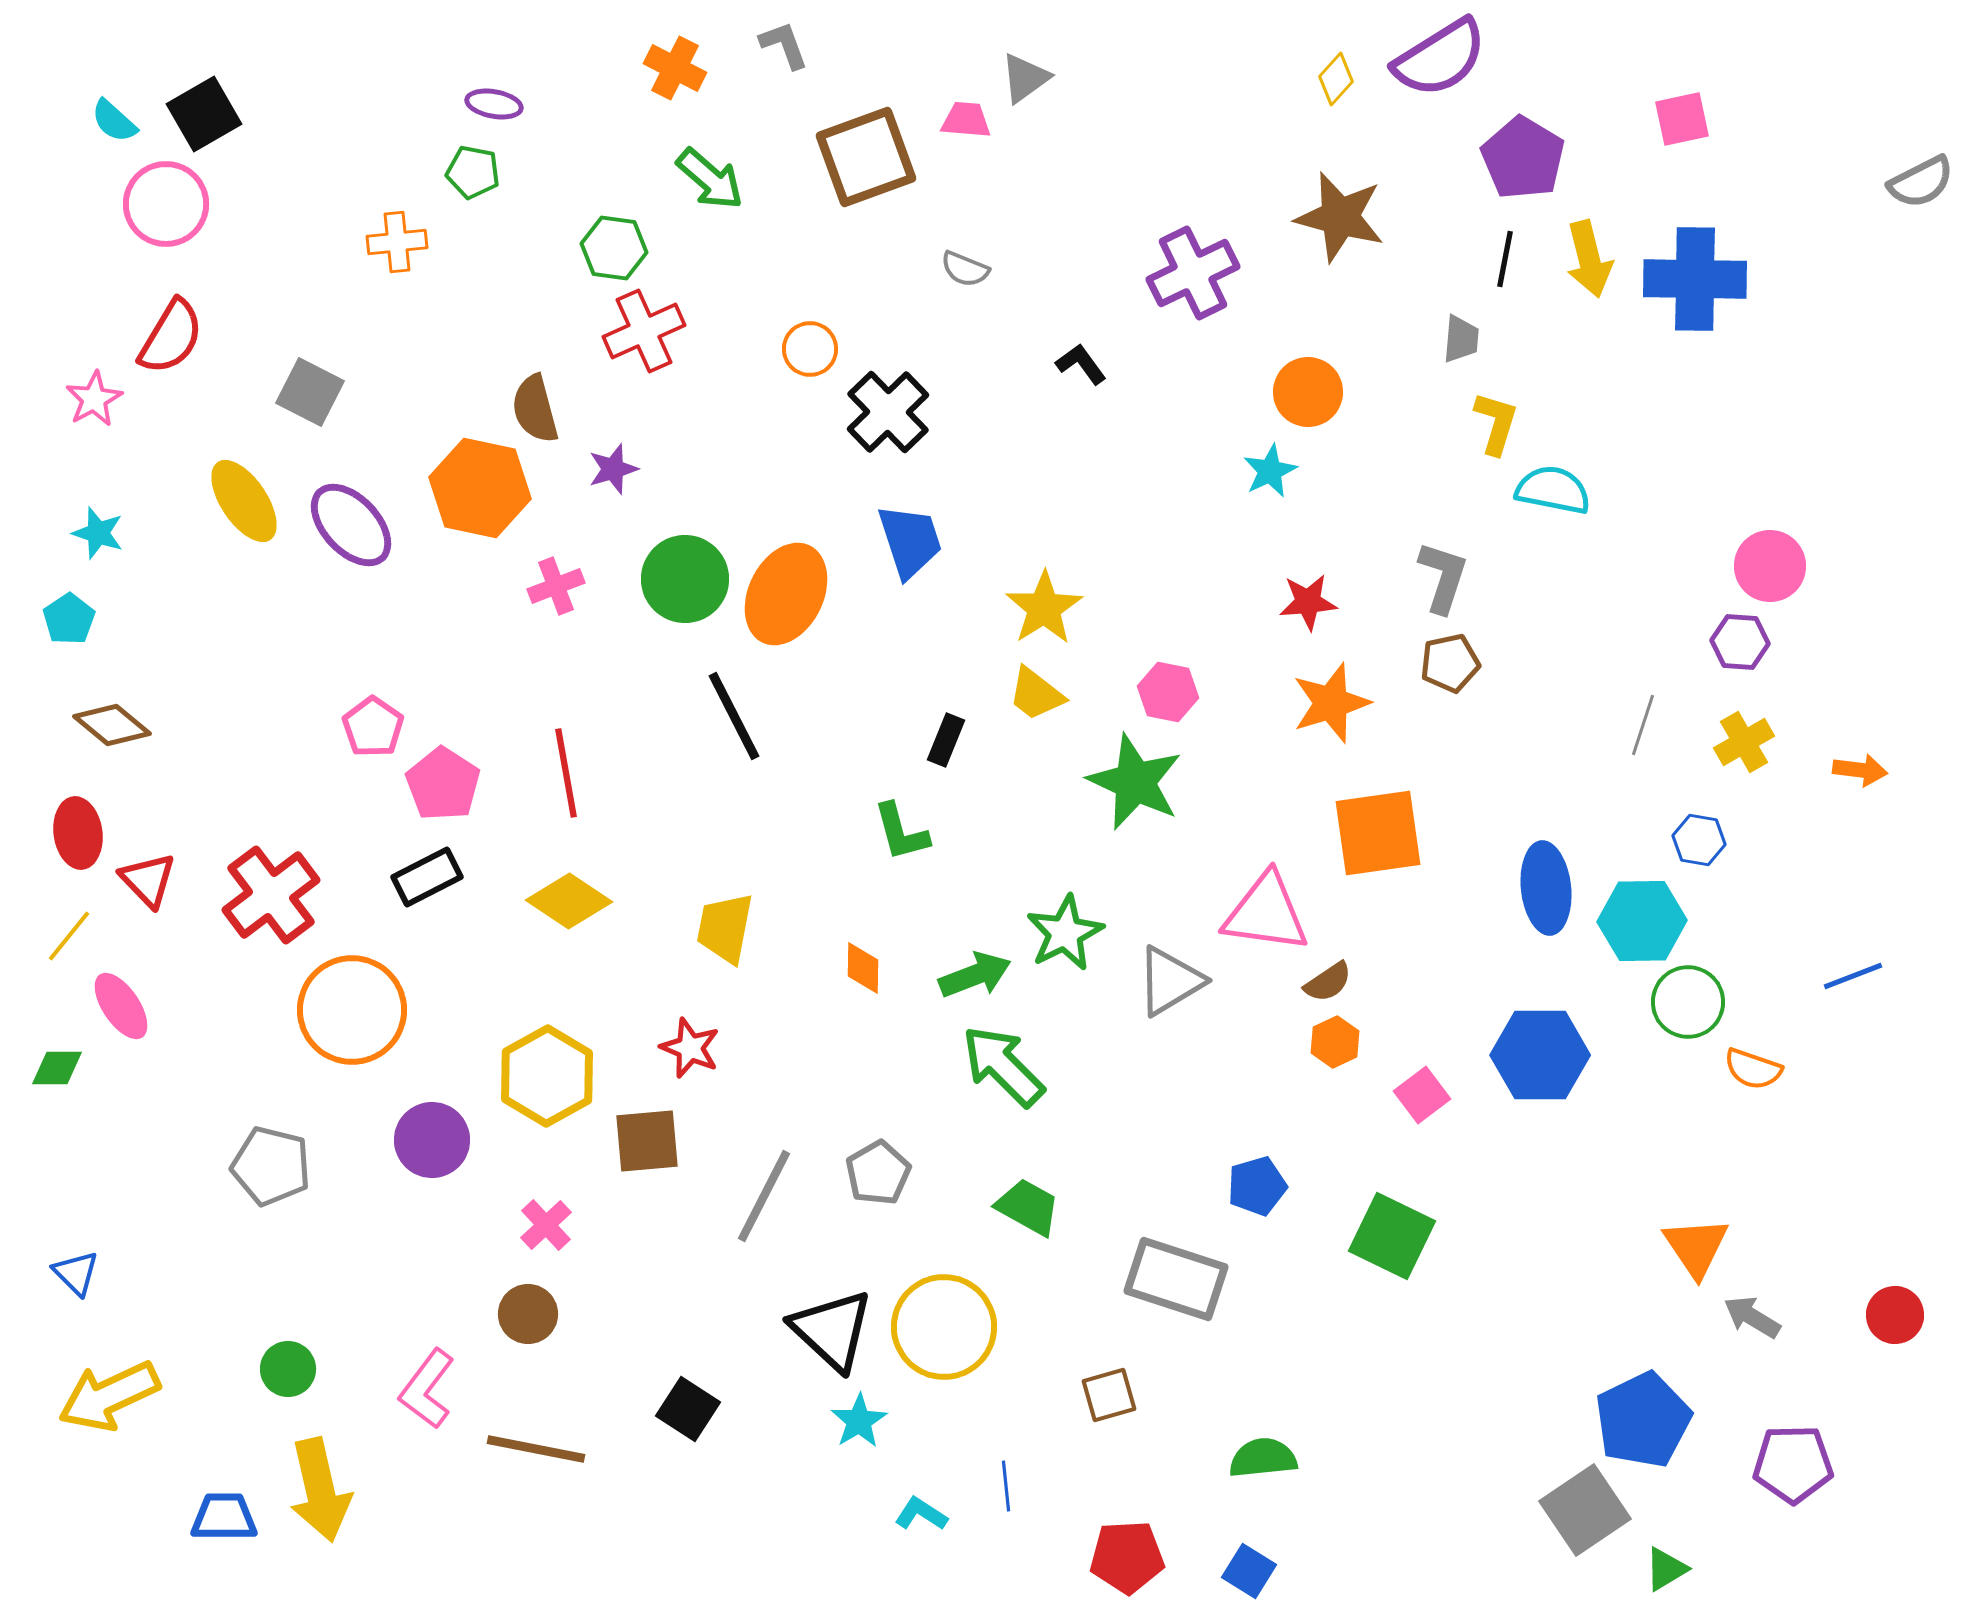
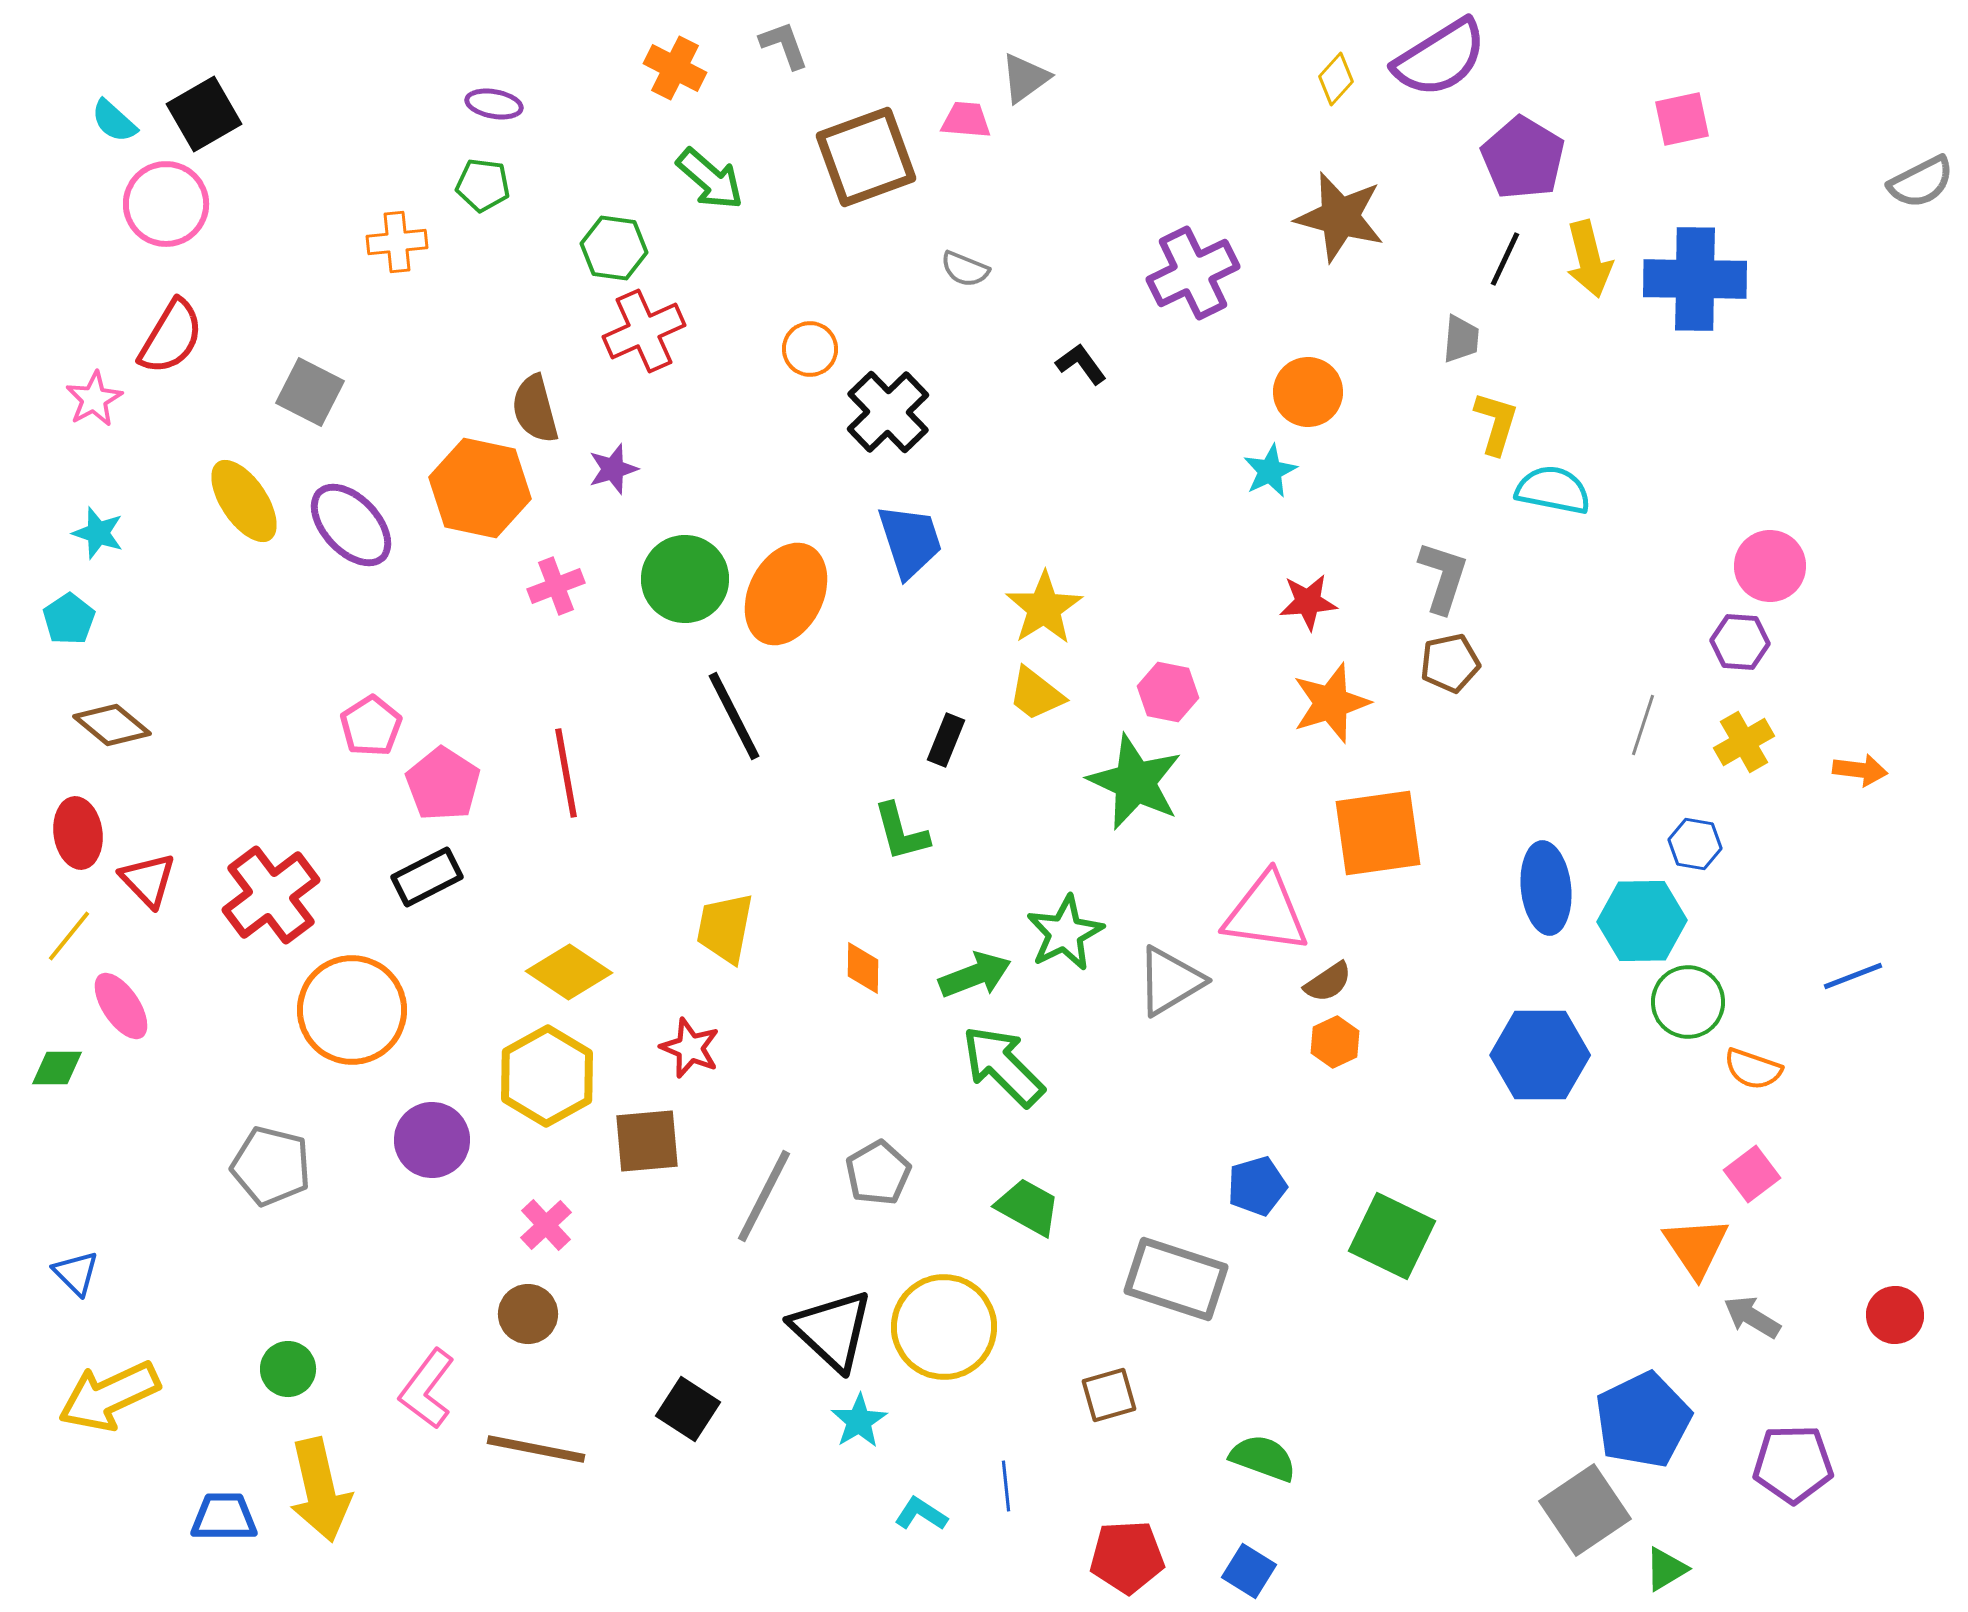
green pentagon at (473, 172): moved 10 px right, 13 px down; rotated 4 degrees counterclockwise
black line at (1505, 259): rotated 14 degrees clockwise
pink pentagon at (373, 727): moved 2 px left, 1 px up; rotated 4 degrees clockwise
blue hexagon at (1699, 840): moved 4 px left, 4 px down
yellow diamond at (569, 901): moved 71 px down
pink square at (1422, 1095): moved 330 px right, 79 px down
green semicircle at (1263, 1458): rotated 26 degrees clockwise
